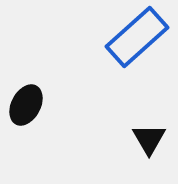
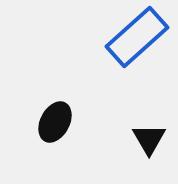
black ellipse: moved 29 px right, 17 px down
